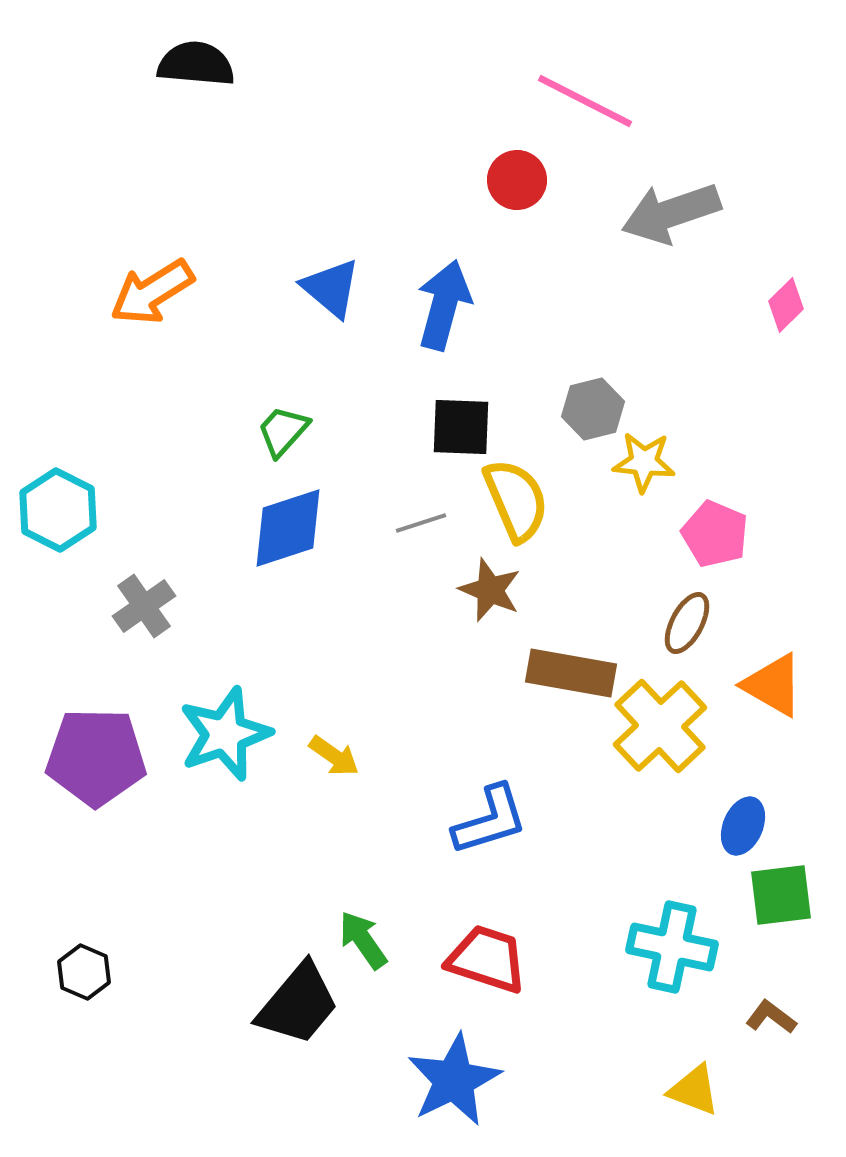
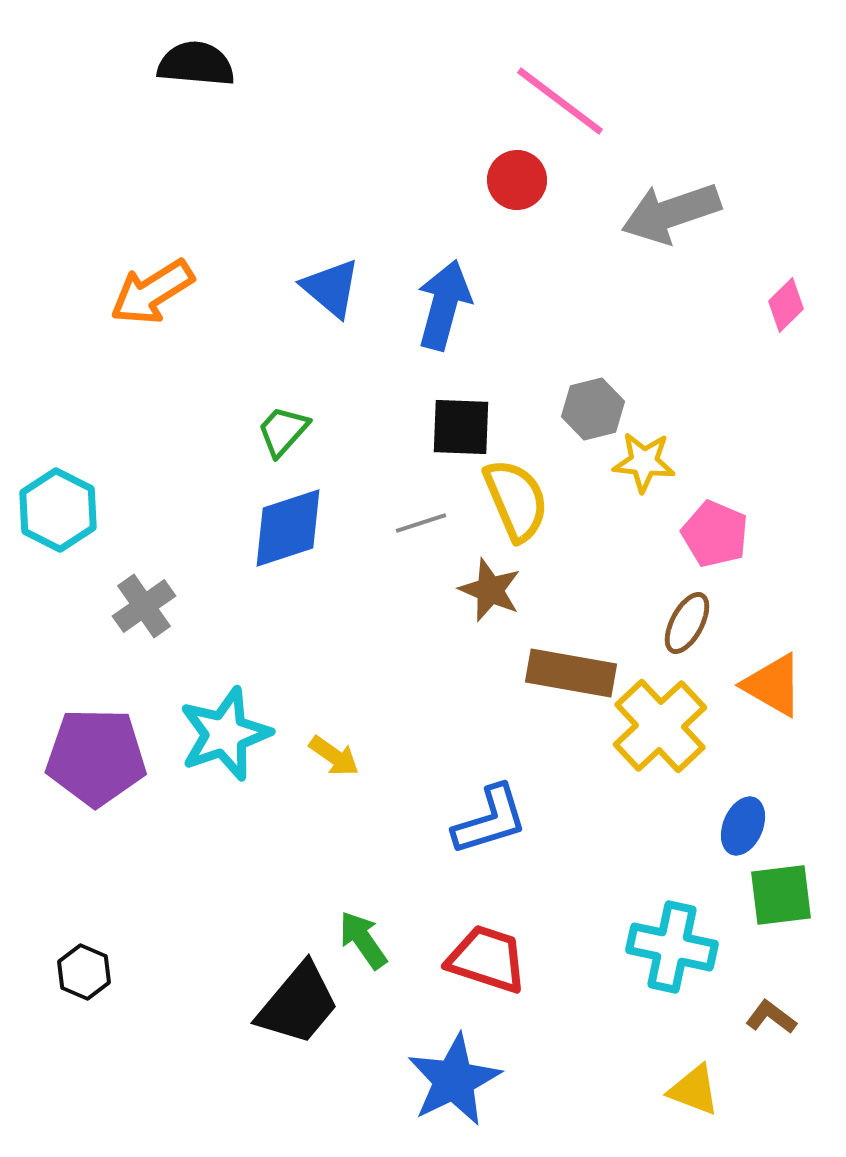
pink line: moved 25 px left; rotated 10 degrees clockwise
